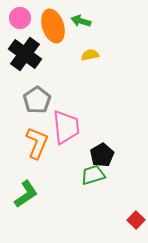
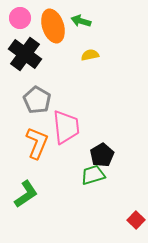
gray pentagon: rotated 8 degrees counterclockwise
